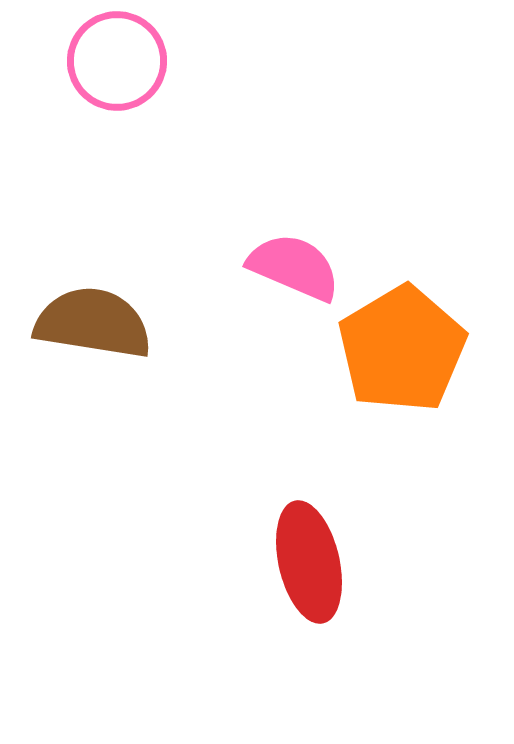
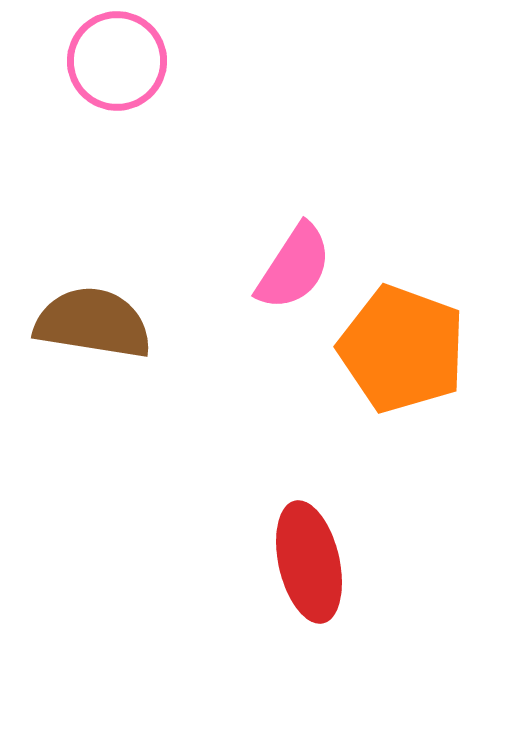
pink semicircle: rotated 100 degrees clockwise
orange pentagon: rotated 21 degrees counterclockwise
